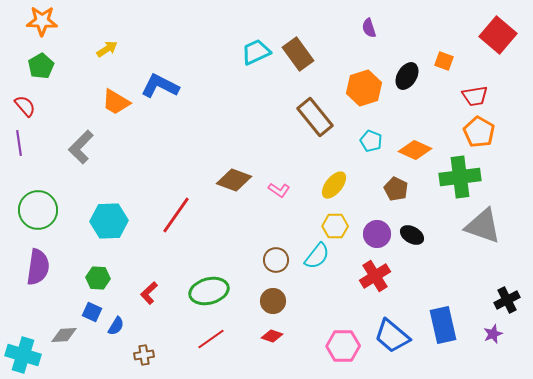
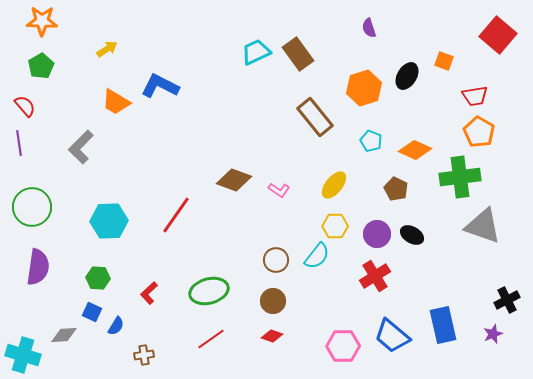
green circle at (38, 210): moved 6 px left, 3 px up
